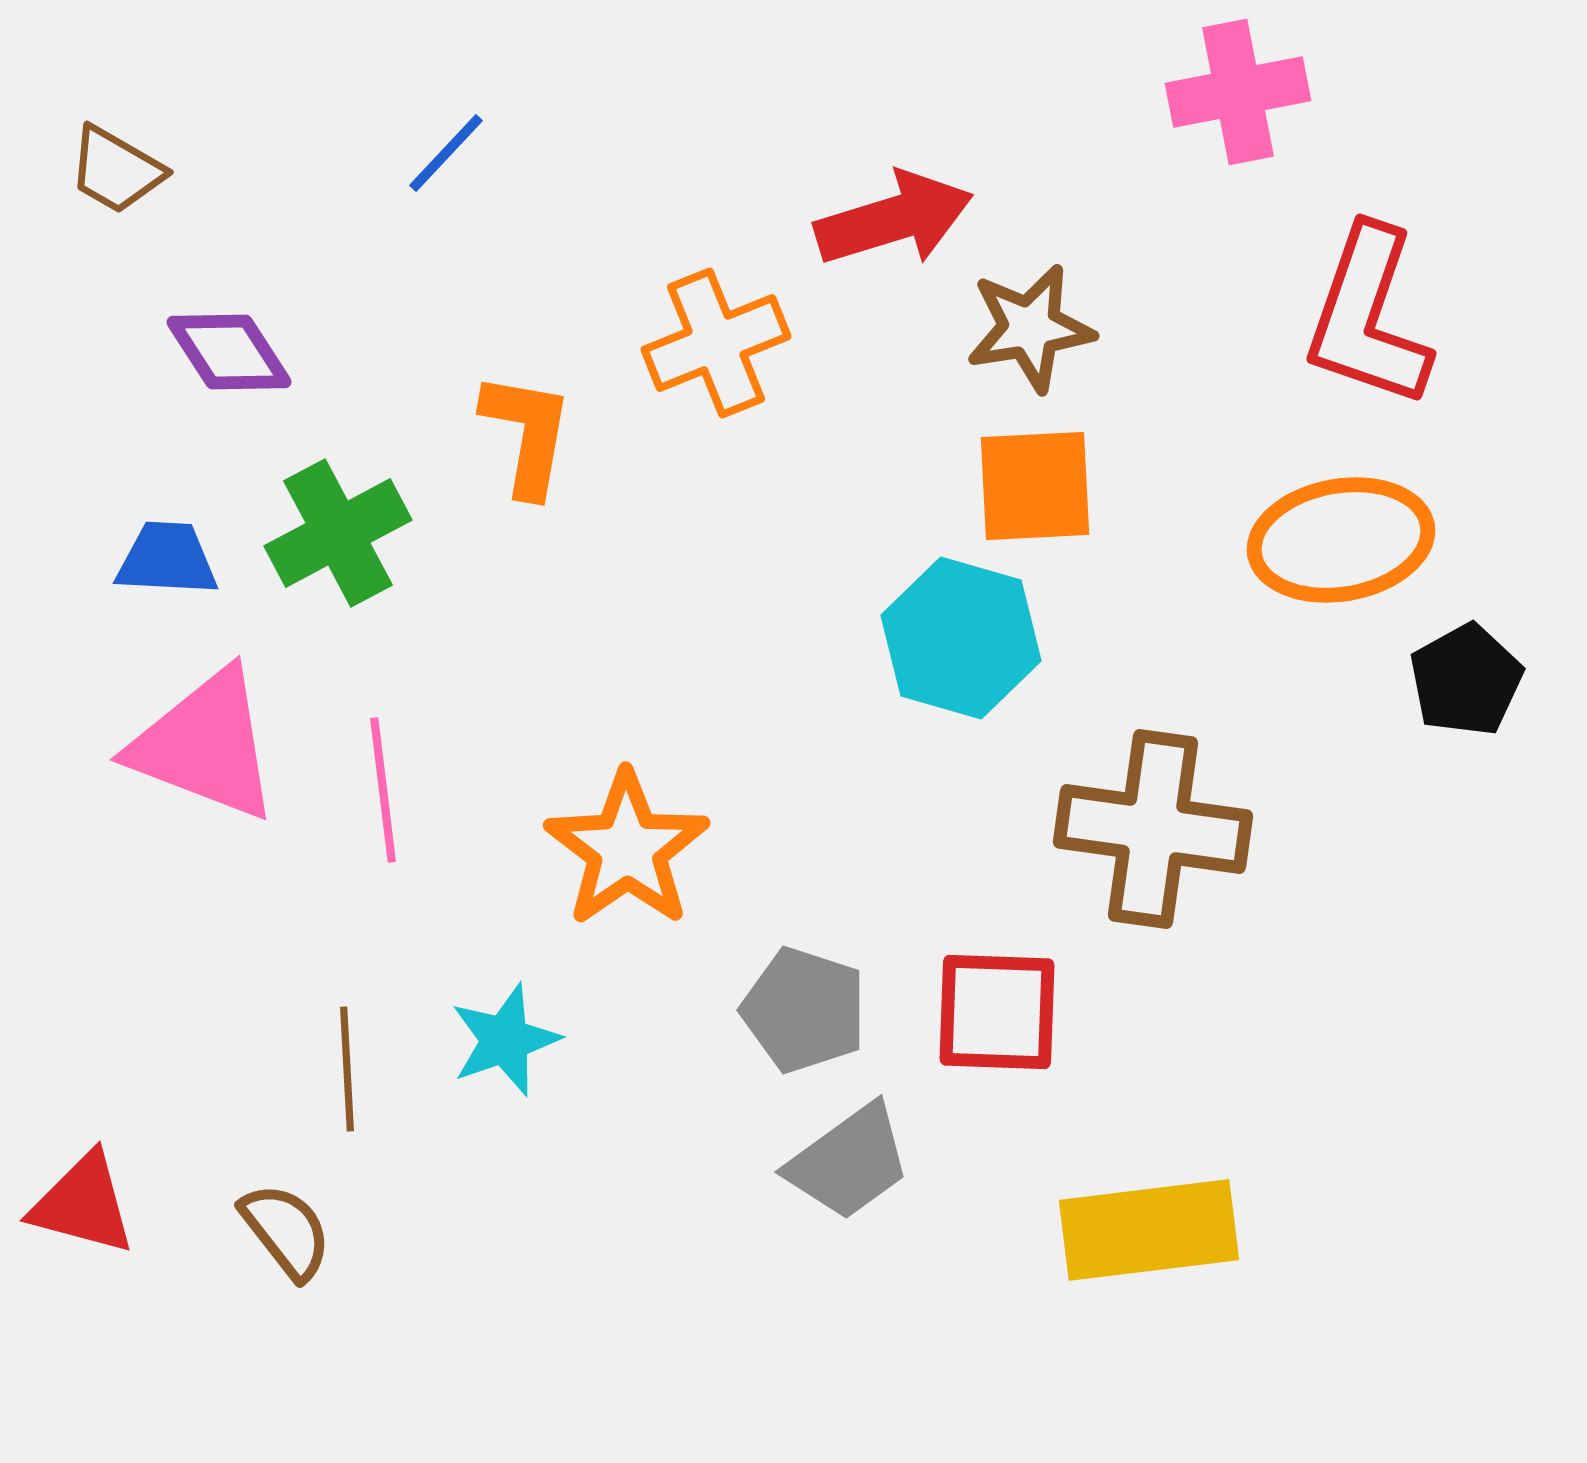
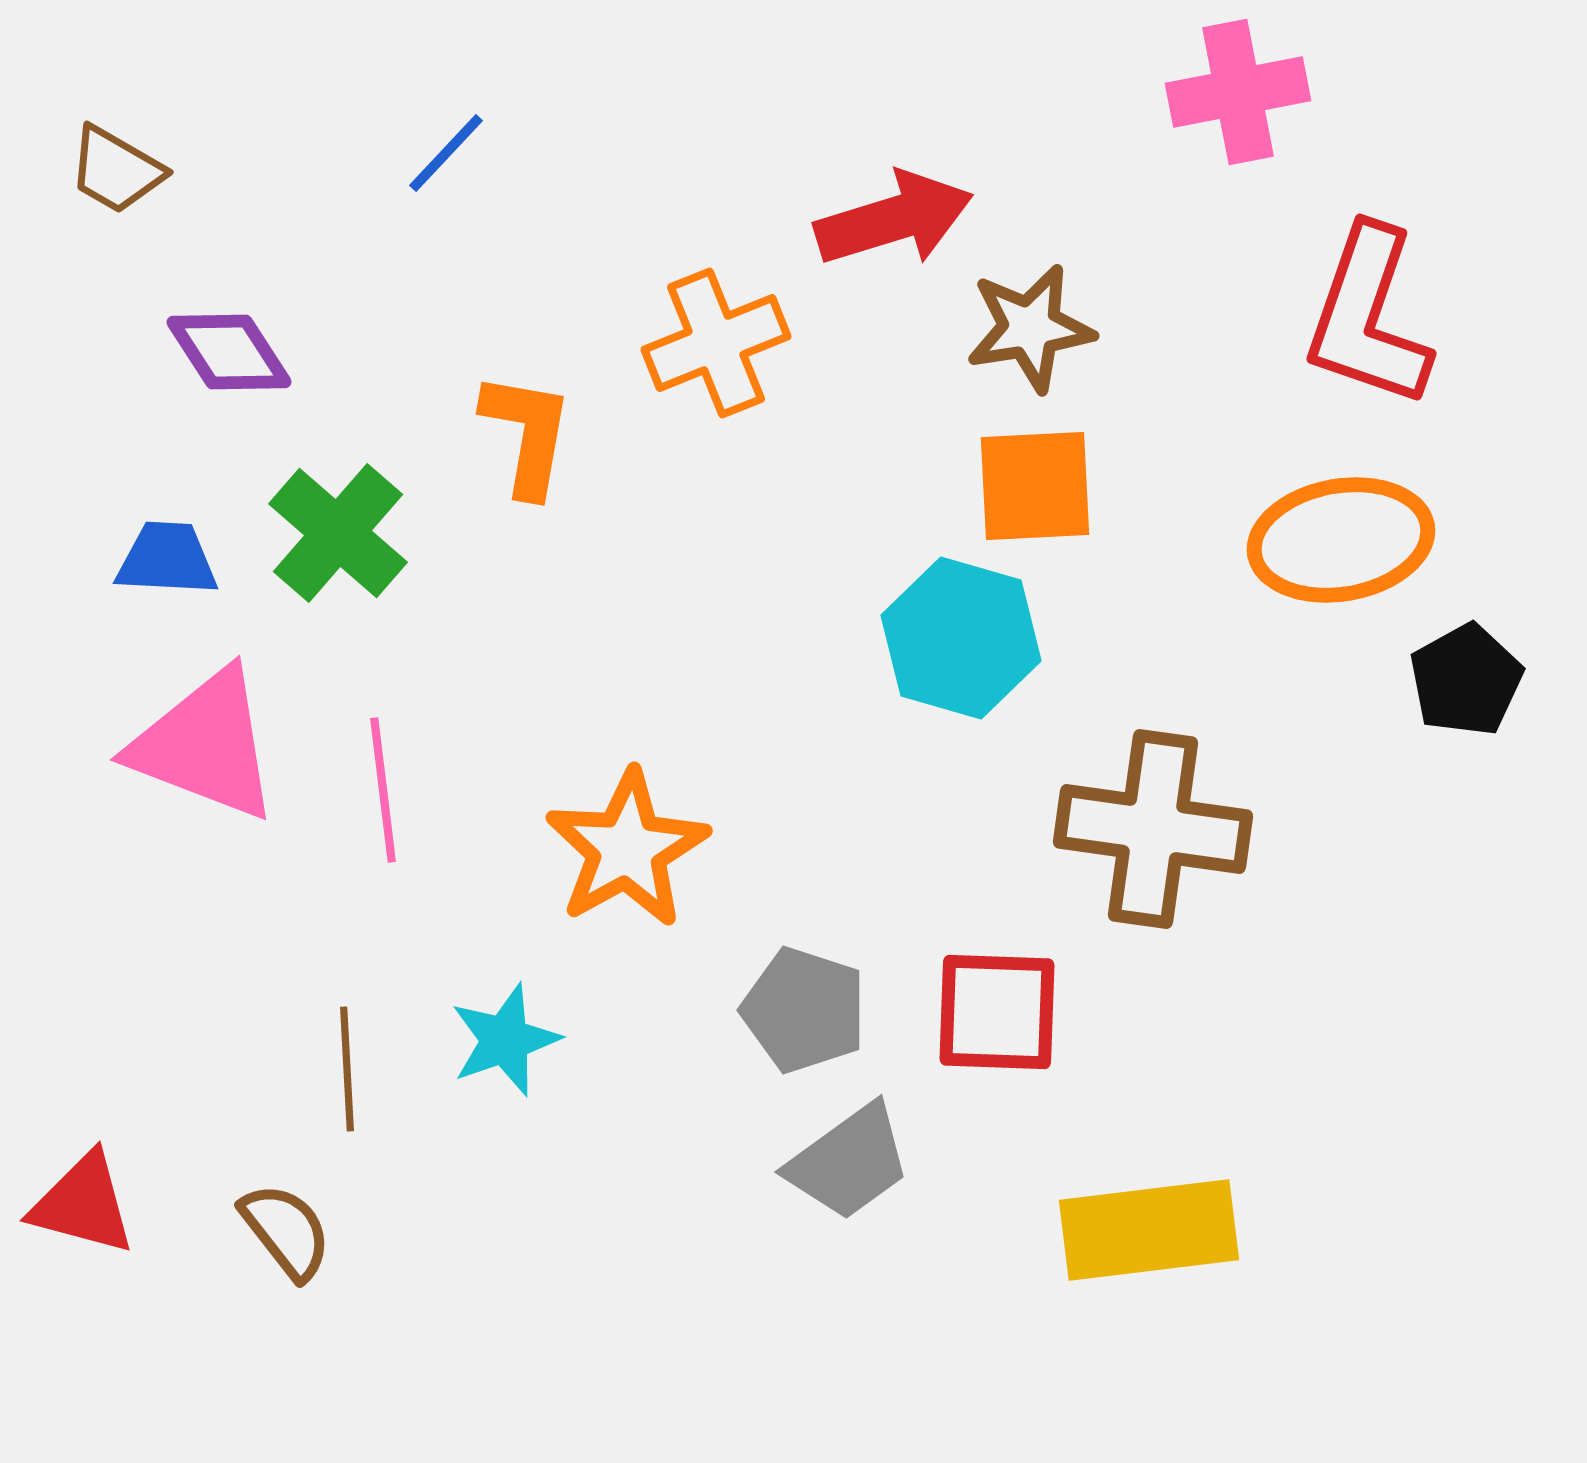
green cross: rotated 21 degrees counterclockwise
orange star: rotated 6 degrees clockwise
